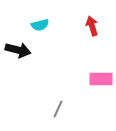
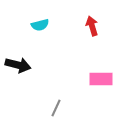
black arrow: moved 15 px down
gray line: moved 2 px left, 1 px up
